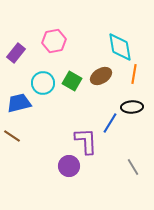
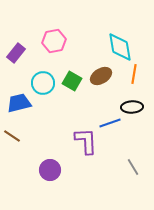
blue line: rotated 40 degrees clockwise
purple circle: moved 19 px left, 4 px down
